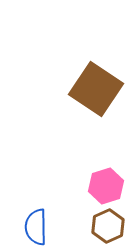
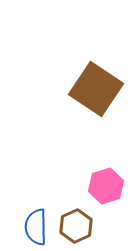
brown hexagon: moved 32 px left
